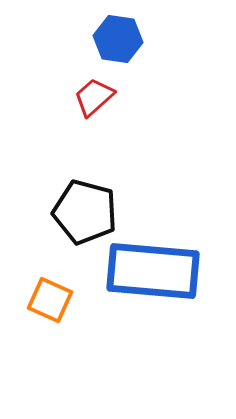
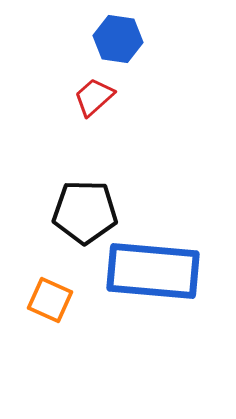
black pentagon: rotated 14 degrees counterclockwise
